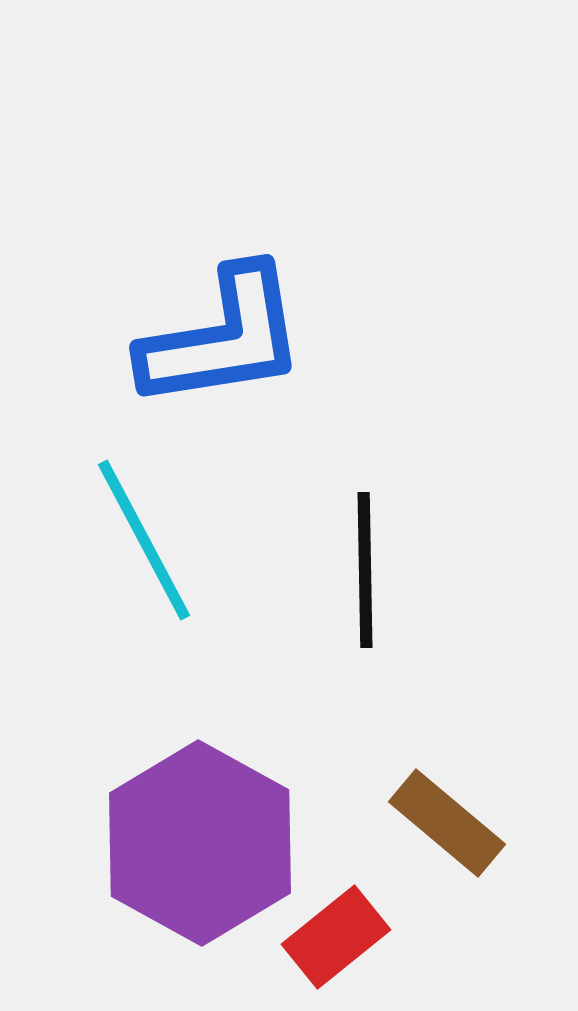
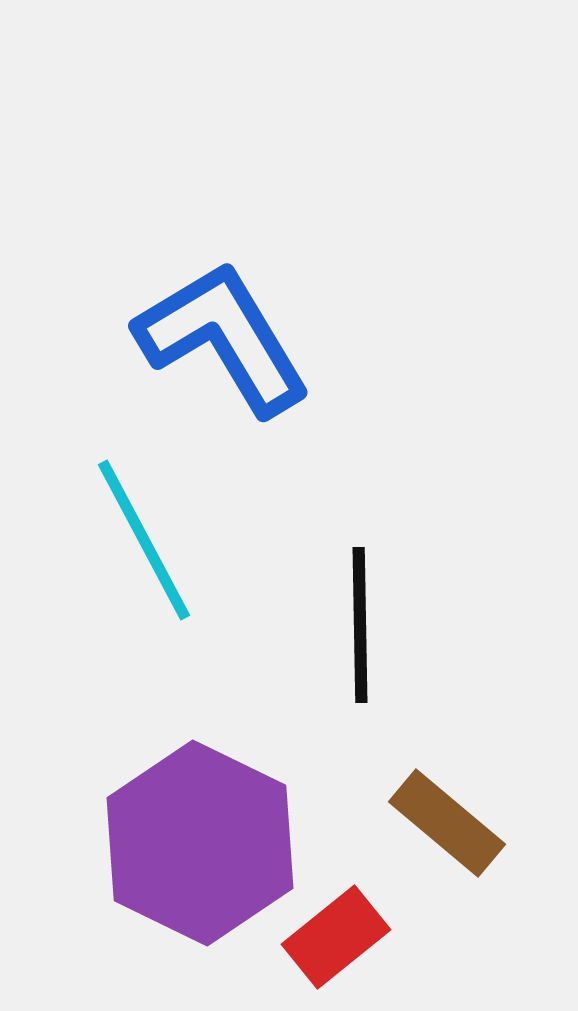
blue L-shape: rotated 112 degrees counterclockwise
black line: moved 5 px left, 55 px down
purple hexagon: rotated 3 degrees counterclockwise
